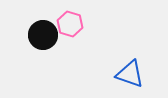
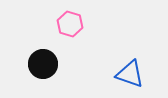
black circle: moved 29 px down
